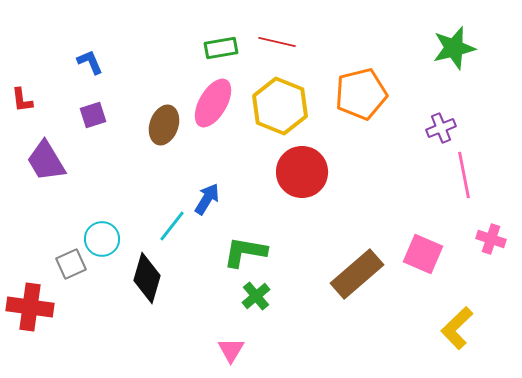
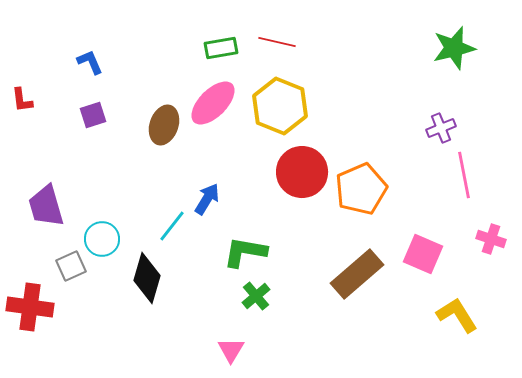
orange pentagon: moved 95 px down; rotated 9 degrees counterclockwise
pink ellipse: rotated 15 degrees clockwise
purple trapezoid: moved 45 px down; rotated 15 degrees clockwise
gray square: moved 2 px down
yellow L-shape: moved 13 px up; rotated 102 degrees clockwise
